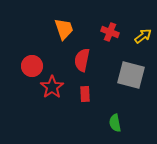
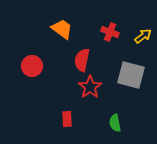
orange trapezoid: moved 2 px left; rotated 35 degrees counterclockwise
red star: moved 38 px right
red rectangle: moved 18 px left, 25 px down
